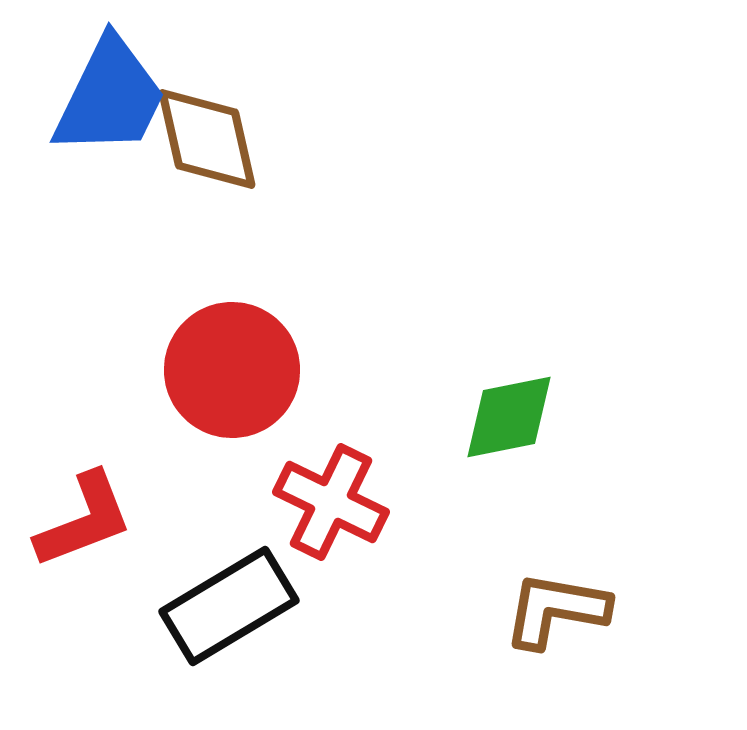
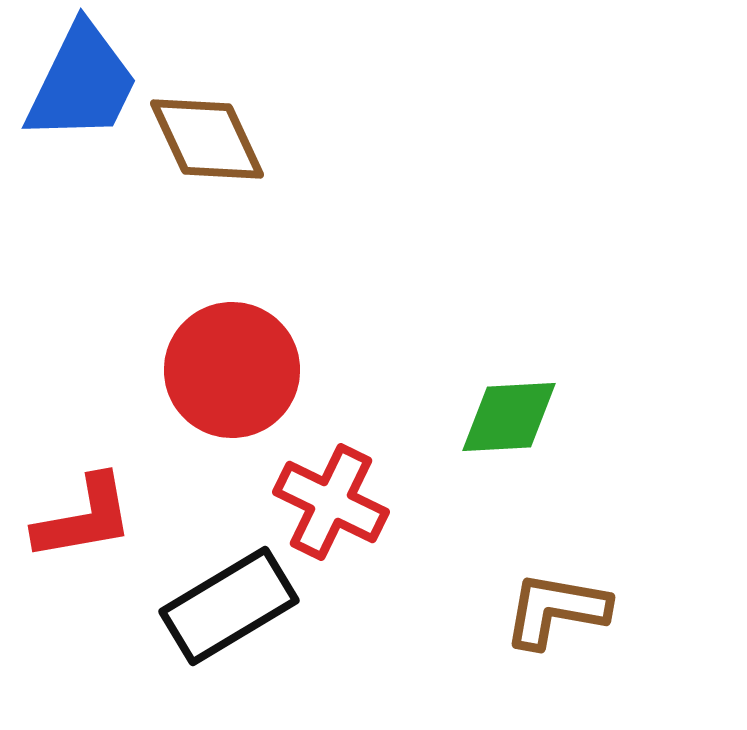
blue trapezoid: moved 28 px left, 14 px up
brown diamond: rotated 12 degrees counterclockwise
green diamond: rotated 8 degrees clockwise
red L-shape: moved 2 px up; rotated 11 degrees clockwise
